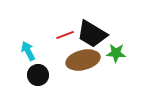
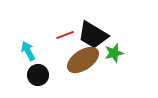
black trapezoid: moved 1 px right, 1 px down
green star: moved 2 px left; rotated 18 degrees counterclockwise
brown ellipse: rotated 20 degrees counterclockwise
